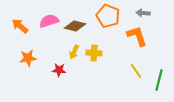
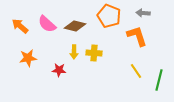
orange pentagon: moved 1 px right
pink semicircle: moved 2 px left, 3 px down; rotated 120 degrees counterclockwise
yellow arrow: rotated 24 degrees counterclockwise
